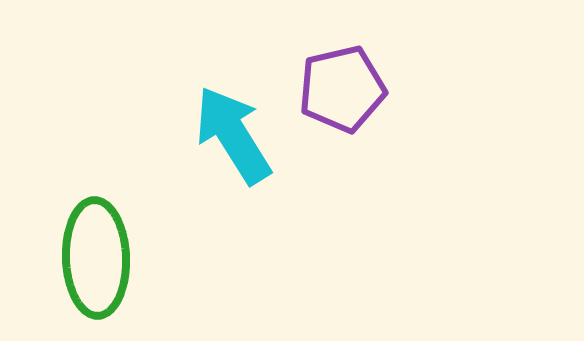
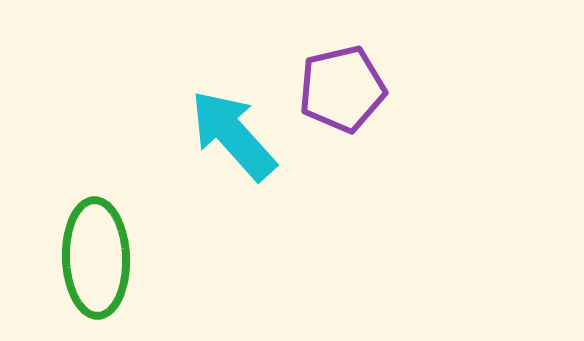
cyan arrow: rotated 10 degrees counterclockwise
